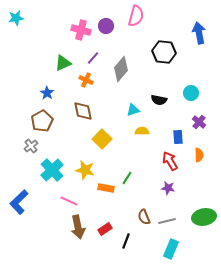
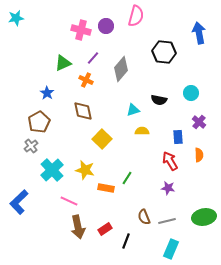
brown pentagon: moved 3 px left, 1 px down
